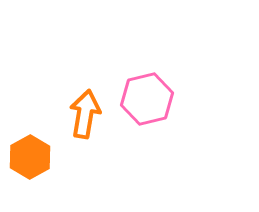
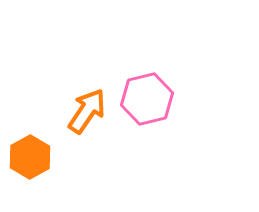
orange arrow: moved 2 px right, 3 px up; rotated 24 degrees clockwise
